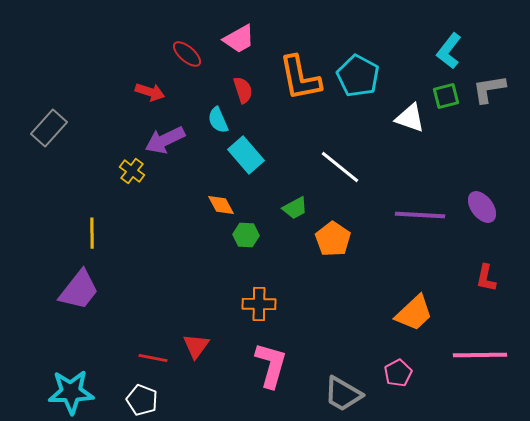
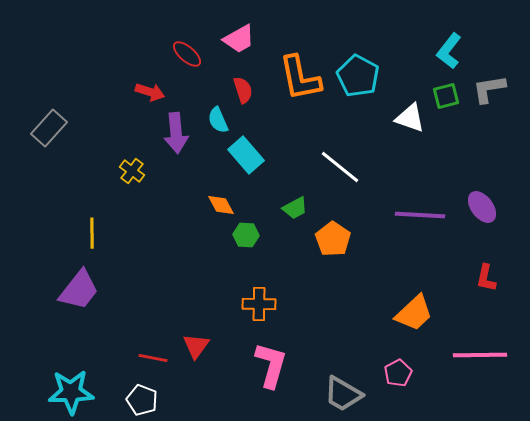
purple arrow: moved 11 px right, 7 px up; rotated 69 degrees counterclockwise
